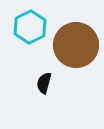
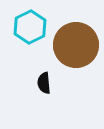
black semicircle: rotated 20 degrees counterclockwise
